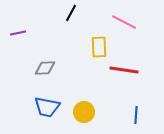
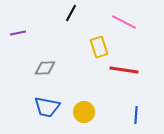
yellow rectangle: rotated 15 degrees counterclockwise
